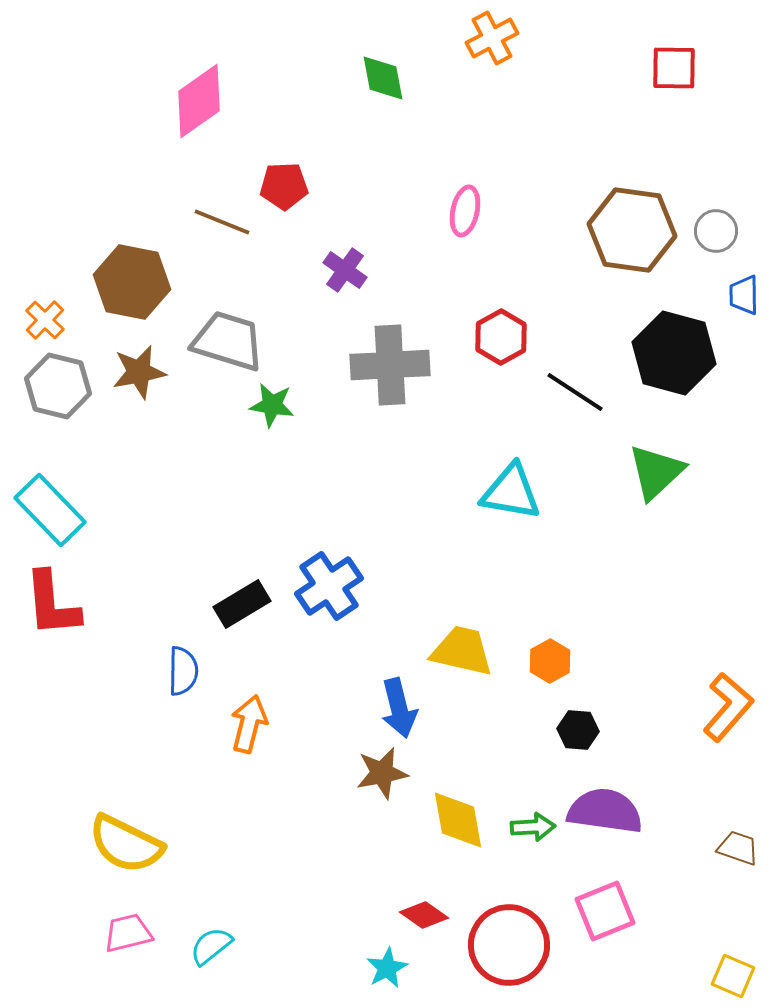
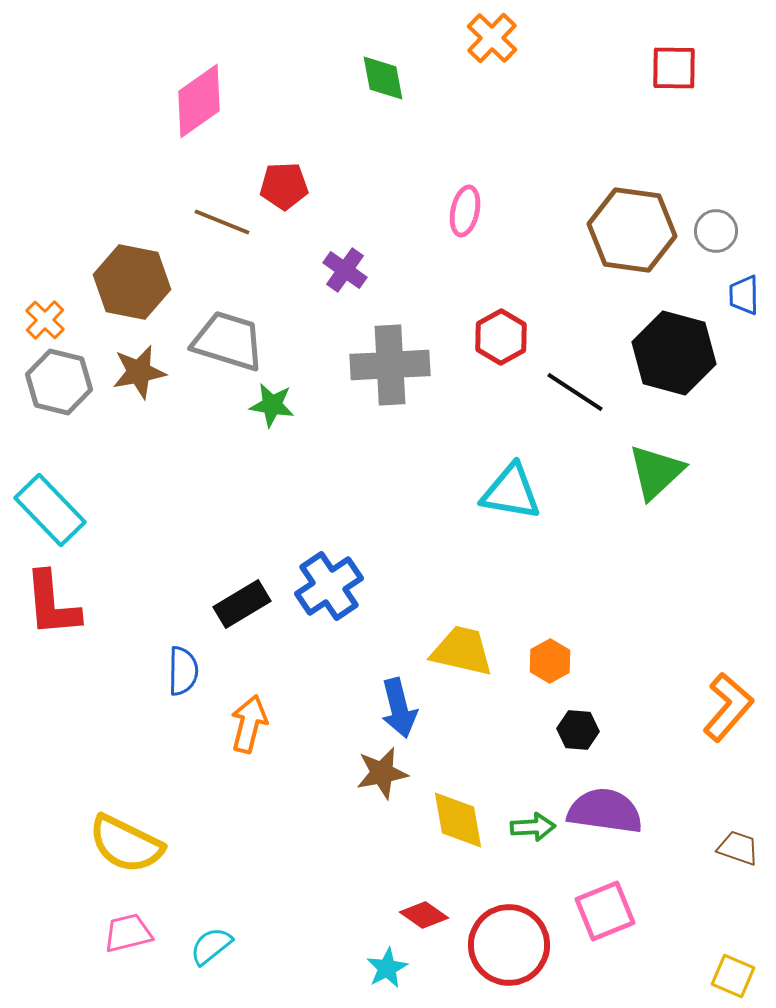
orange cross at (492, 38): rotated 18 degrees counterclockwise
gray hexagon at (58, 386): moved 1 px right, 4 px up
